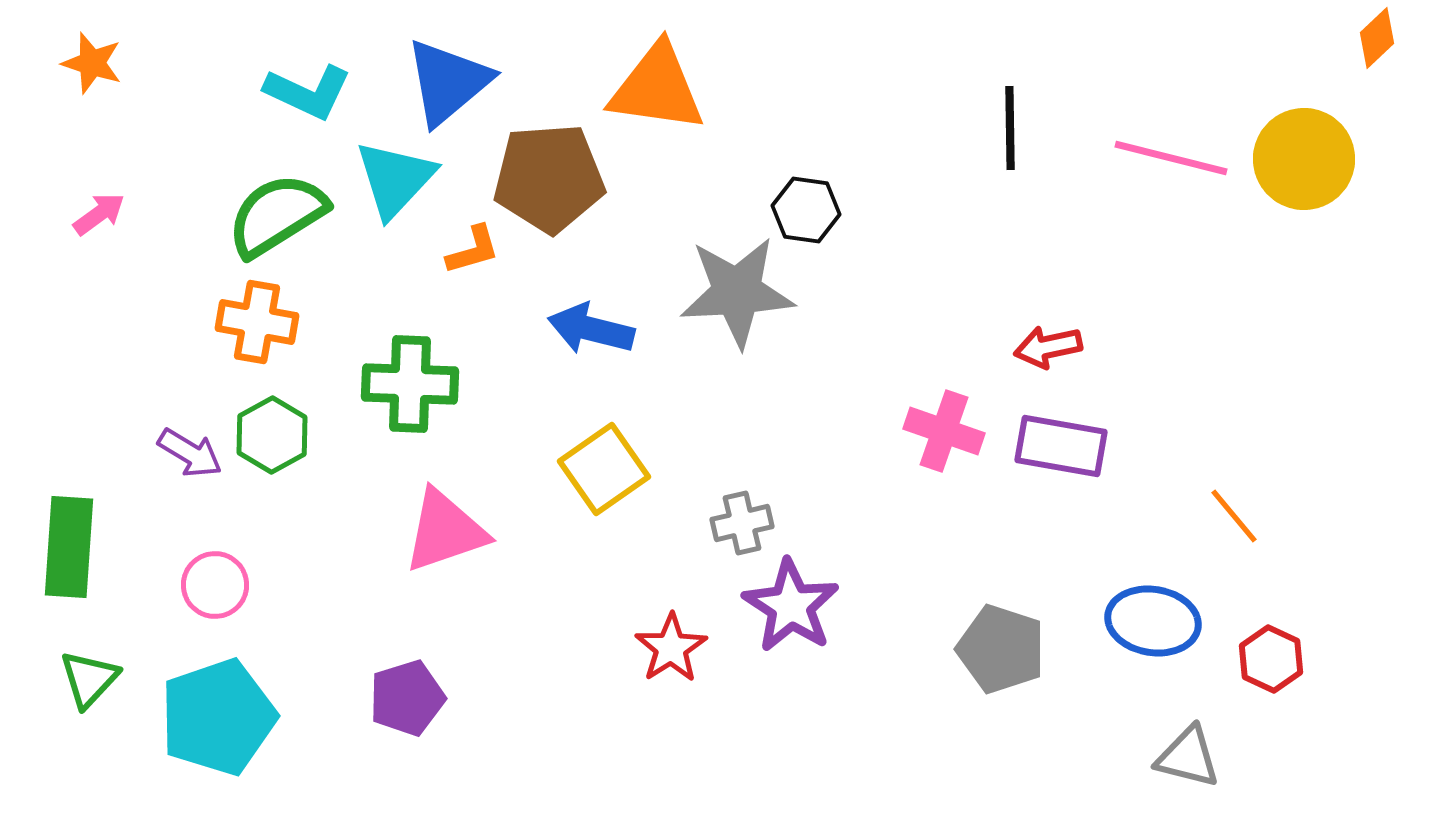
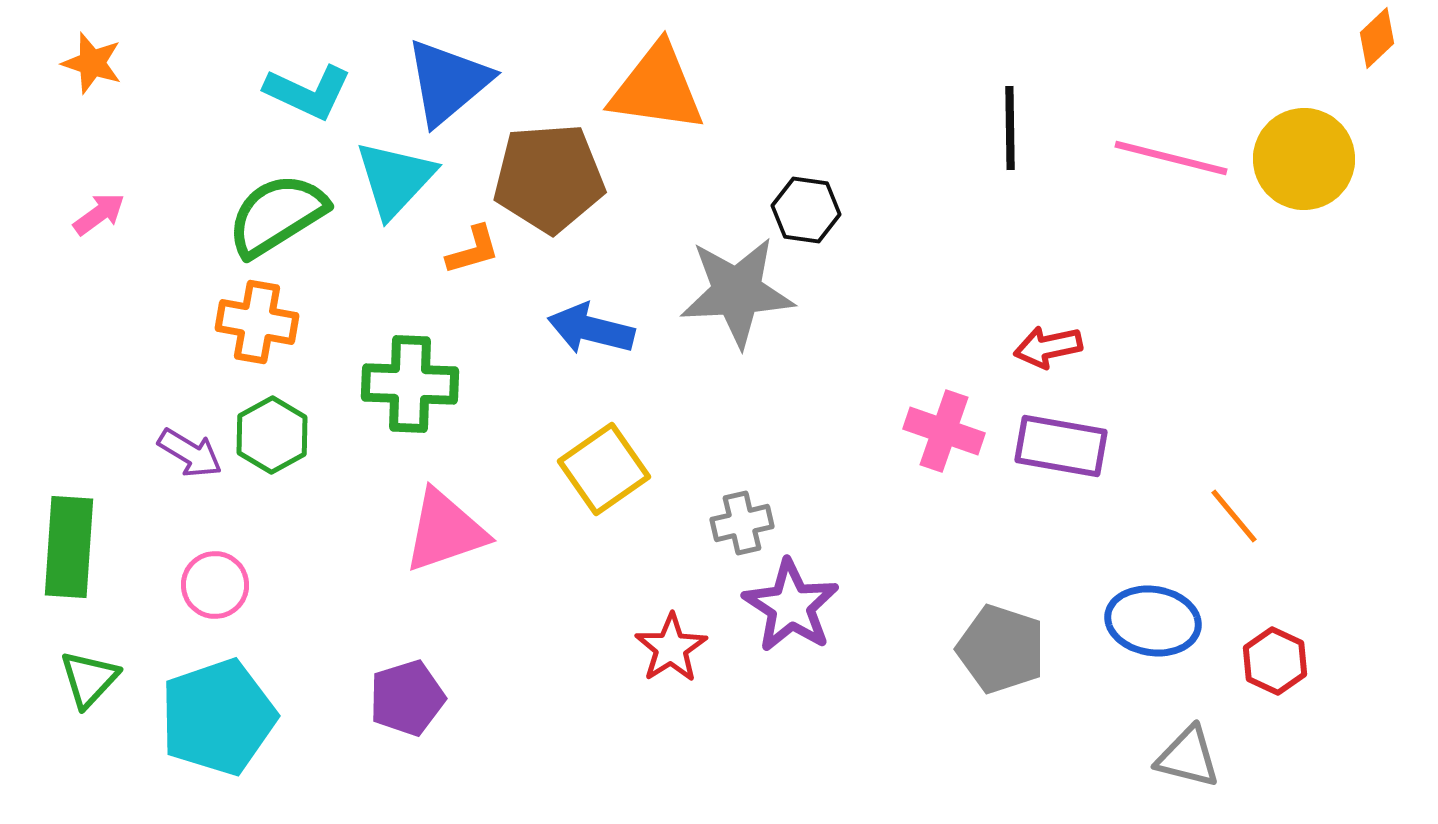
red hexagon: moved 4 px right, 2 px down
